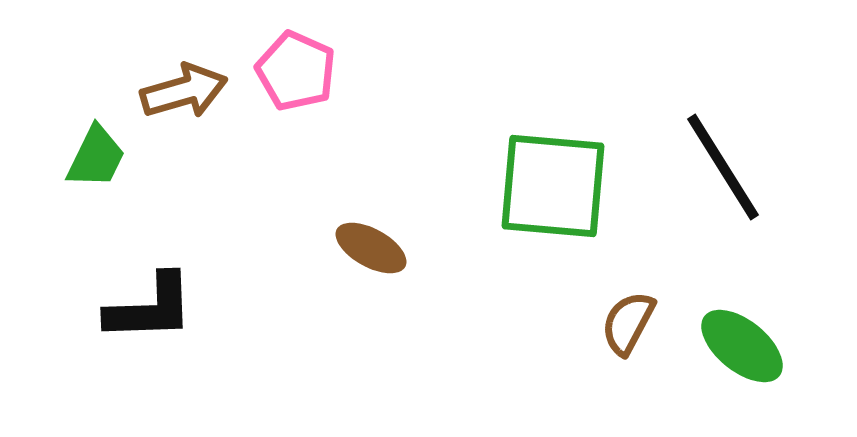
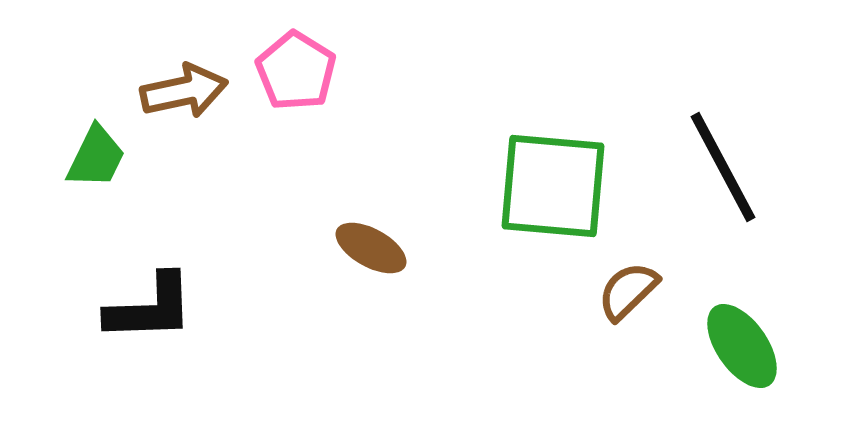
pink pentagon: rotated 8 degrees clockwise
brown arrow: rotated 4 degrees clockwise
black line: rotated 4 degrees clockwise
brown semicircle: moved 32 px up; rotated 18 degrees clockwise
green ellipse: rotated 16 degrees clockwise
